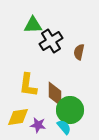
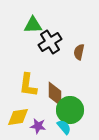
black cross: moved 1 px left, 1 px down
purple star: moved 1 px down
